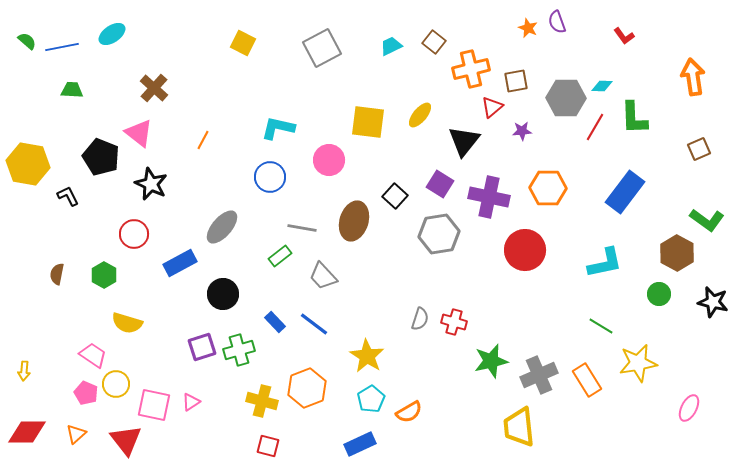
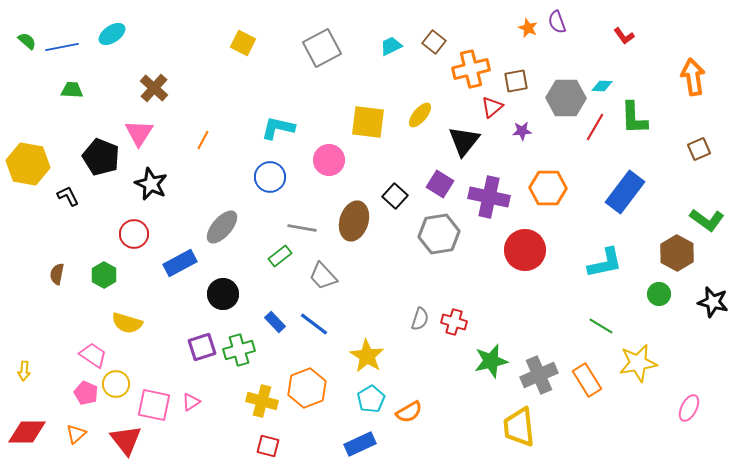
pink triangle at (139, 133): rotated 24 degrees clockwise
